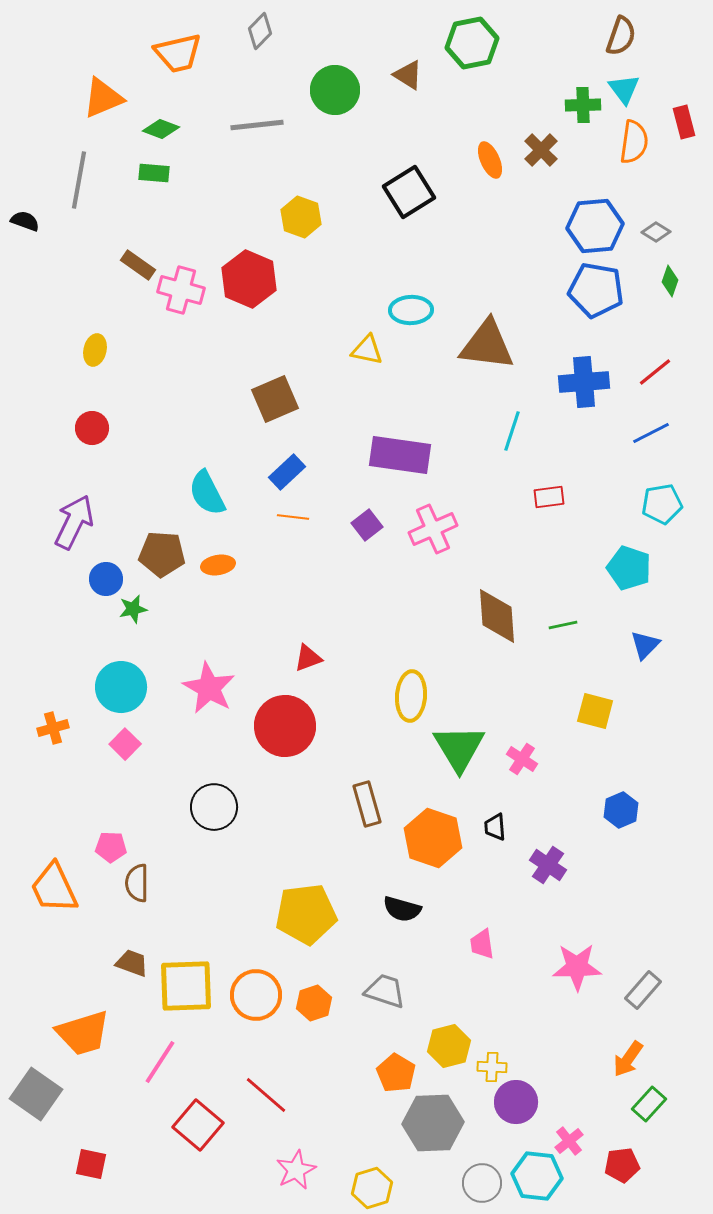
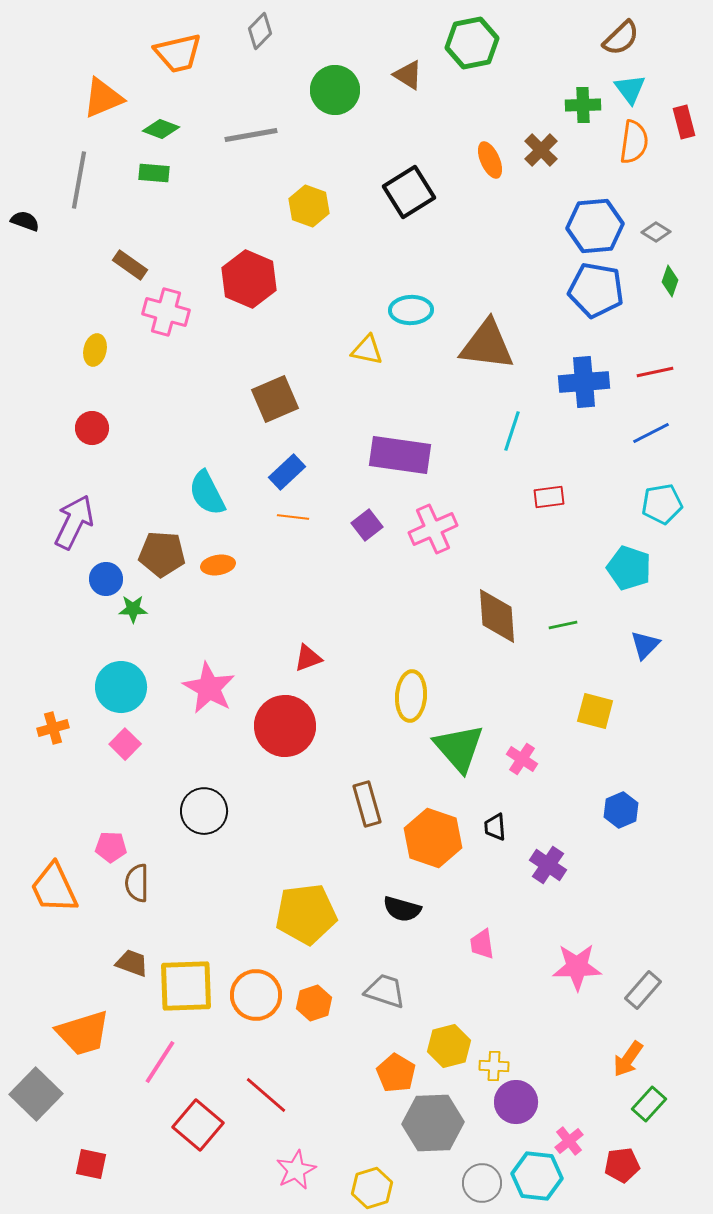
brown semicircle at (621, 36): moved 2 px down; rotated 27 degrees clockwise
cyan triangle at (624, 89): moved 6 px right
gray line at (257, 125): moved 6 px left, 10 px down; rotated 4 degrees counterclockwise
yellow hexagon at (301, 217): moved 8 px right, 11 px up
brown rectangle at (138, 265): moved 8 px left
pink cross at (181, 290): moved 15 px left, 22 px down
red line at (655, 372): rotated 27 degrees clockwise
green star at (133, 609): rotated 12 degrees clockwise
green triangle at (459, 748): rotated 10 degrees counterclockwise
black circle at (214, 807): moved 10 px left, 4 px down
yellow cross at (492, 1067): moved 2 px right, 1 px up
gray square at (36, 1094): rotated 9 degrees clockwise
